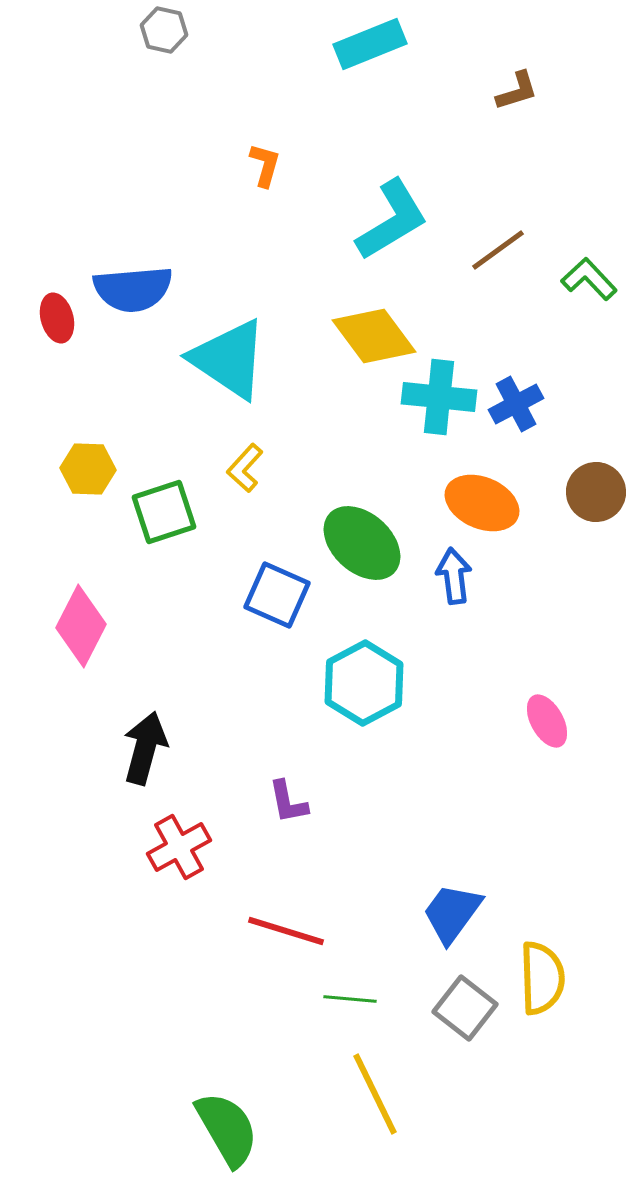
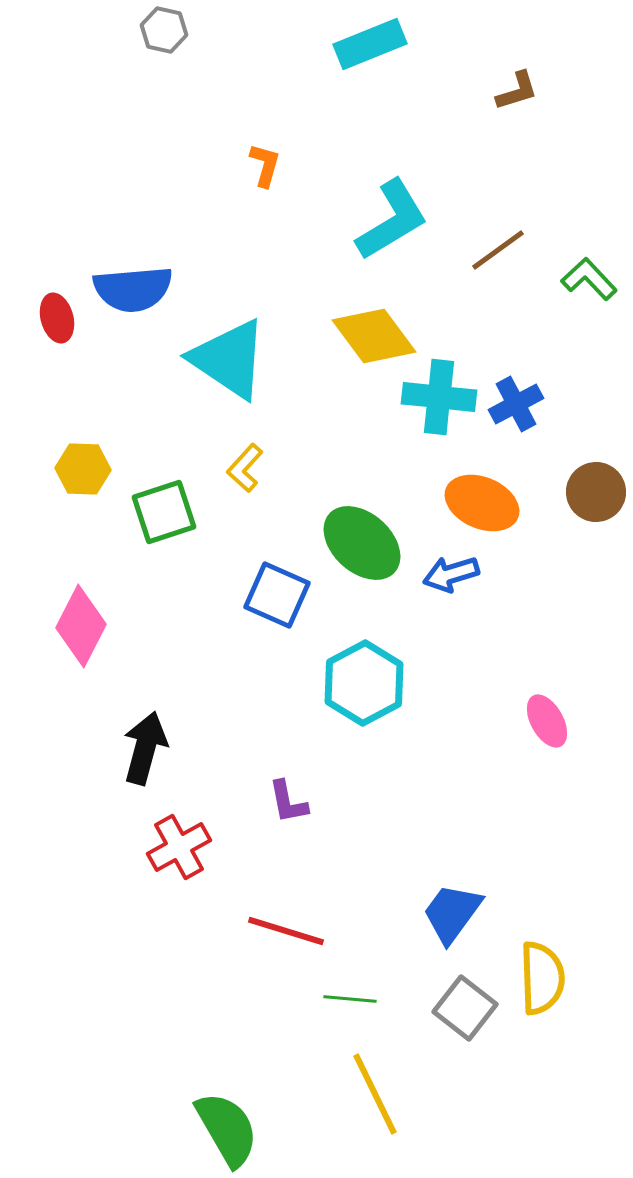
yellow hexagon: moved 5 px left
blue arrow: moved 3 px left, 2 px up; rotated 100 degrees counterclockwise
